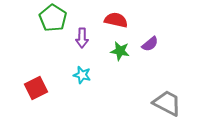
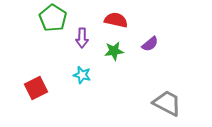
green star: moved 6 px left; rotated 18 degrees counterclockwise
